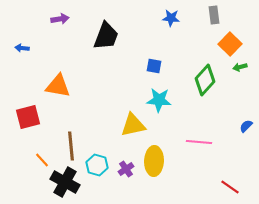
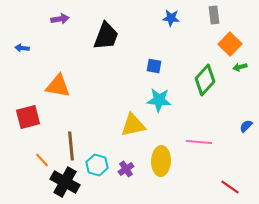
yellow ellipse: moved 7 px right
